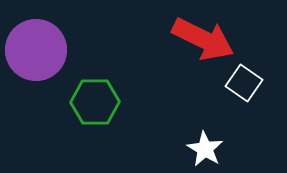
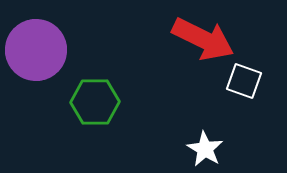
white square: moved 2 px up; rotated 15 degrees counterclockwise
